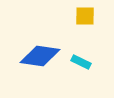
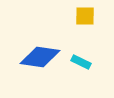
blue diamond: moved 1 px down
